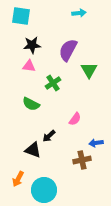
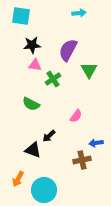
pink triangle: moved 6 px right, 1 px up
green cross: moved 4 px up
pink semicircle: moved 1 px right, 3 px up
